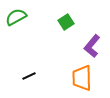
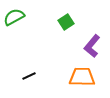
green semicircle: moved 2 px left
orange trapezoid: moved 1 px up; rotated 92 degrees clockwise
